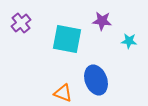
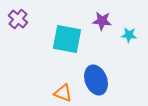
purple cross: moved 3 px left, 4 px up; rotated 12 degrees counterclockwise
cyan star: moved 6 px up
